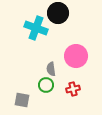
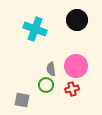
black circle: moved 19 px right, 7 px down
cyan cross: moved 1 px left, 1 px down
pink circle: moved 10 px down
red cross: moved 1 px left
